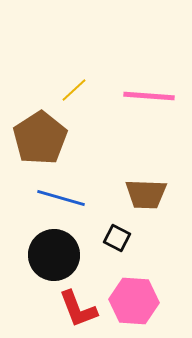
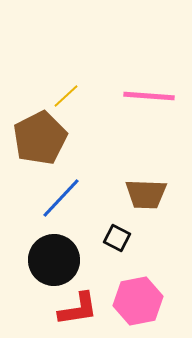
yellow line: moved 8 px left, 6 px down
brown pentagon: rotated 6 degrees clockwise
blue line: rotated 63 degrees counterclockwise
black circle: moved 5 px down
pink hexagon: moved 4 px right; rotated 15 degrees counterclockwise
red L-shape: rotated 78 degrees counterclockwise
